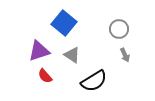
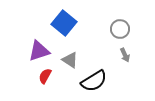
gray circle: moved 1 px right
gray triangle: moved 2 px left, 5 px down
red semicircle: rotated 70 degrees clockwise
